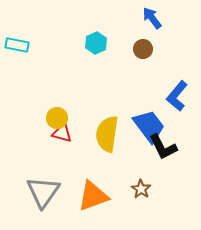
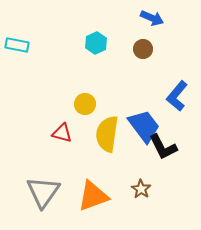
blue arrow: rotated 150 degrees clockwise
yellow circle: moved 28 px right, 14 px up
blue trapezoid: moved 5 px left
